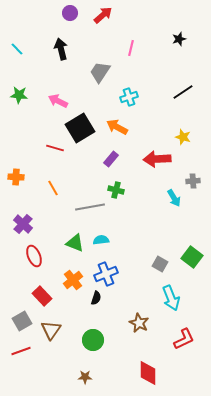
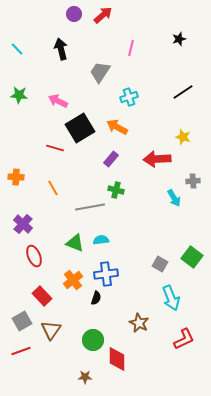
purple circle at (70, 13): moved 4 px right, 1 px down
blue cross at (106, 274): rotated 15 degrees clockwise
red diamond at (148, 373): moved 31 px left, 14 px up
